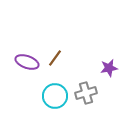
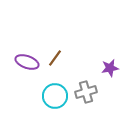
purple star: moved 1 px right
gray cross: moved 1 px up
